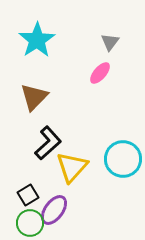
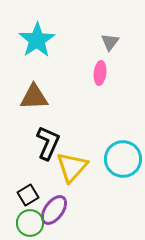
pink ellipse: rotated 35 degrees counterclockwise
brown triangle: rotated 44 degrees clockwise
black L-shape: rotated 24 degrees counterclockwise
